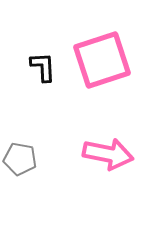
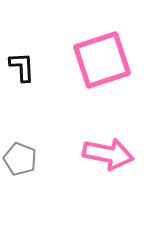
black L-shape: moved 21 px left
gray pentagon: rotated 12 degrees clockwise
